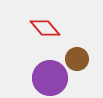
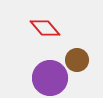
brown circle: moved 1 px down
